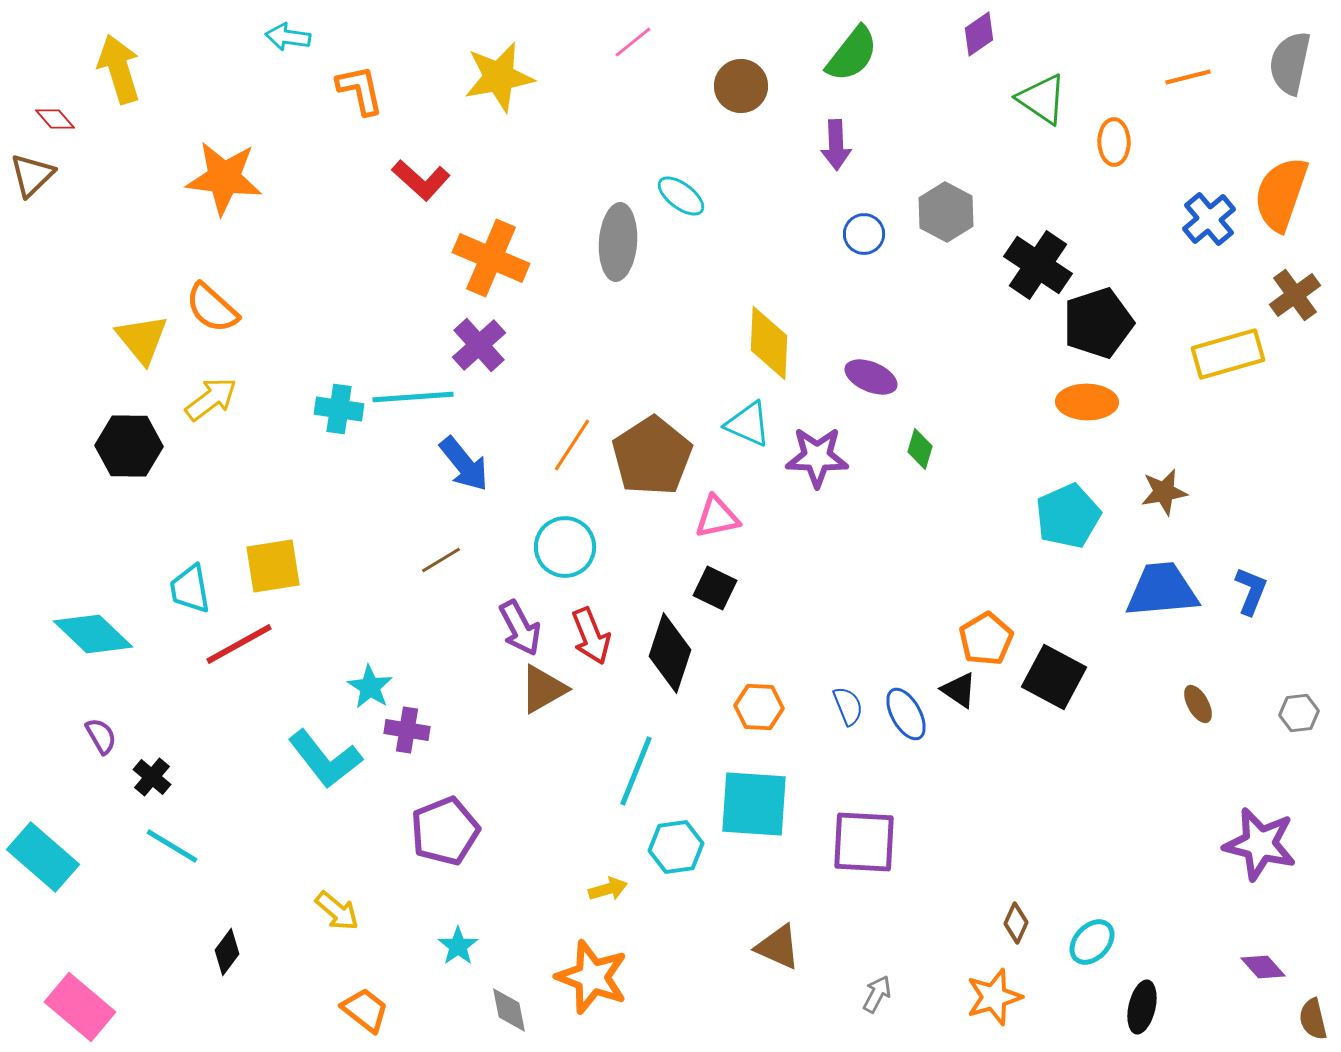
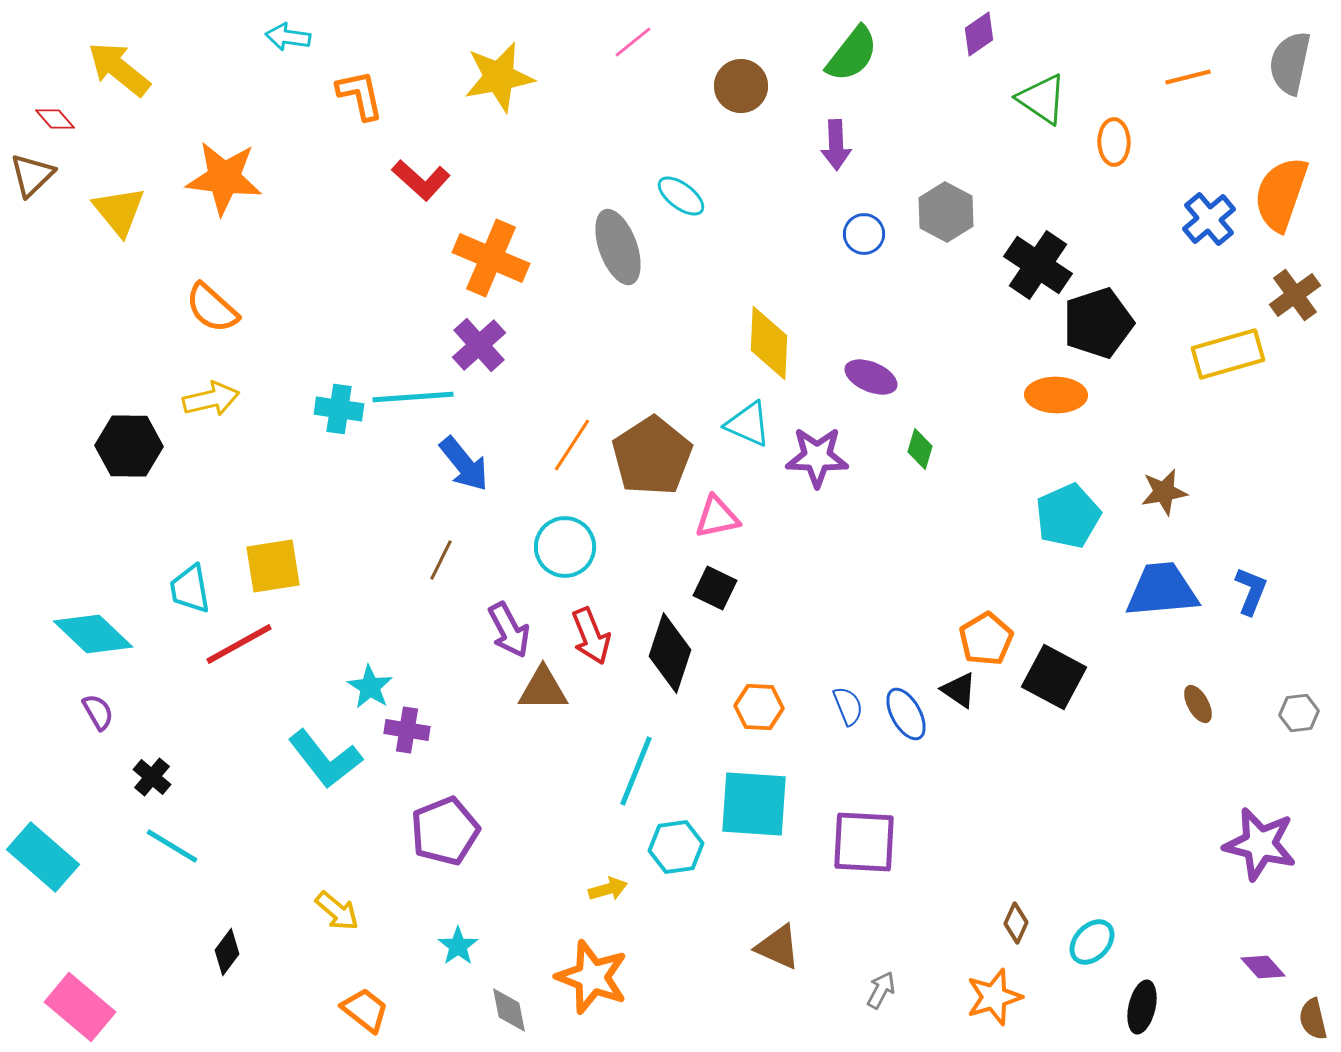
yellow arrow at (119, 69): rotated 34 degrees counterclockwise
orange L-shape at (360, 90): moved 5 px down
gray ellipse at (618, 242): moved 5 px down; rotated 24 degrees counterclockwise
yellow triangle at (142, 339): moved 23 px left, 128 px up
yellow arrow at (211, 399): rotated 24 degrees clockwise
orange ellipse at (1087, 402): moved 31 px left, 7 px up
brown line at (441, 560): rotated 33 degrees counterclockwise
purple arrow at (520, 628): moved 11 px left, 2 px down
brown triangle at (543, 689): rotated 30 degrees clockwise
purple semicircle at (101, 736): moved 3 px left, 24 px up
gray arrow at (877, 994): moved 4 px right, 4 px up
